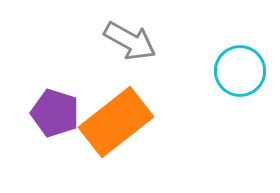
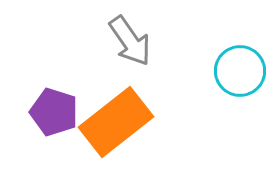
gray arrow: rotated 26 degrees clockwise
purple pentagon: moved 1 px left, 1 px up
